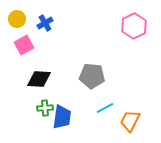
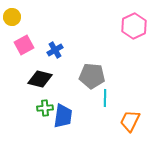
yellow circle: moved 5 px left, 2 px up
blue cross: moved 10 px right, 27 px down
black diamond: moved 1 px right; rotated 10 degrees clockwise
cyan line: moved 10 px up; rotated 60 degrees counterclockwise
blue trapezoid: moved 1 px right, 1 px up
